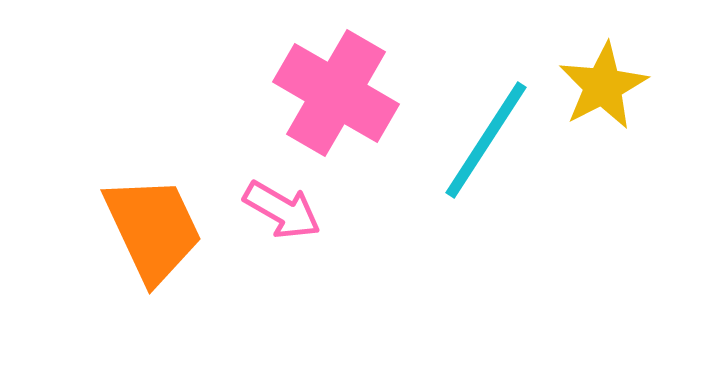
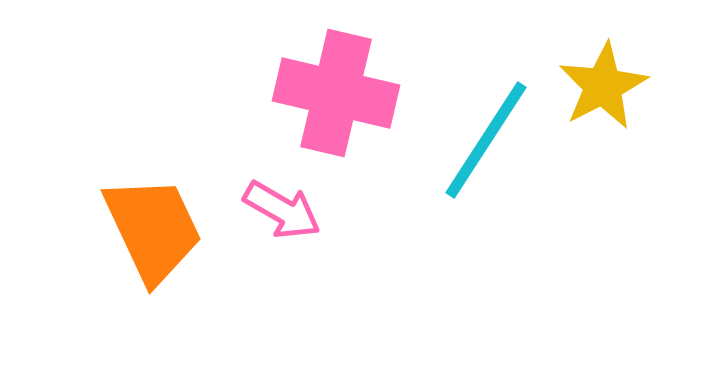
pink cross: rotated 17 degrees counterclockwise
